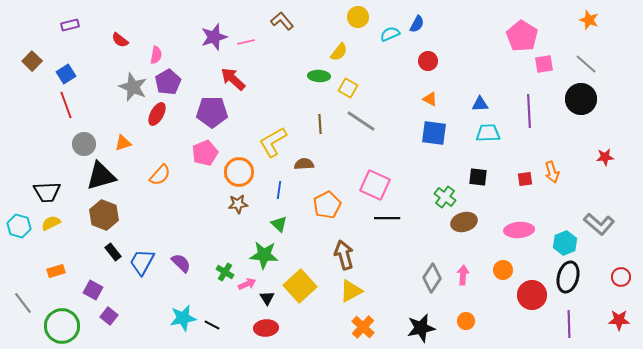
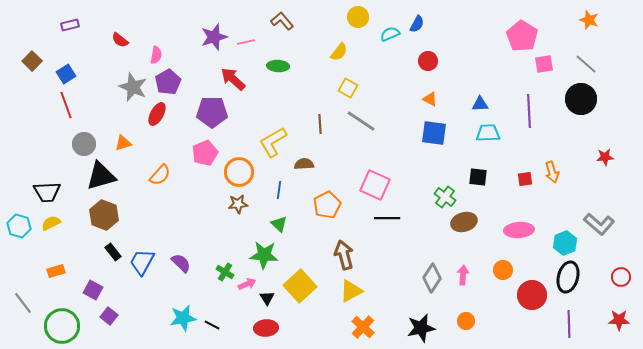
green ellipse at (319, 76): moved 41 px left, 10 px up
